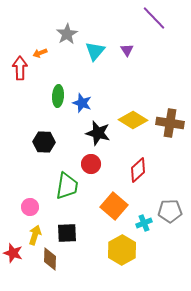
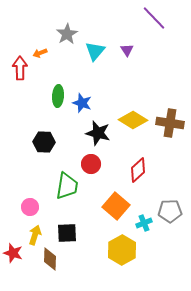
orange square: moved 2 px right
